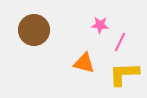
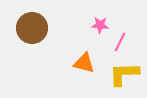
brown circle: moved 2 px left, 2 px up
